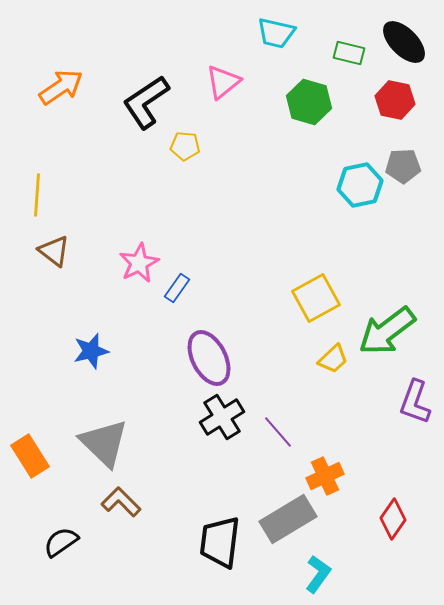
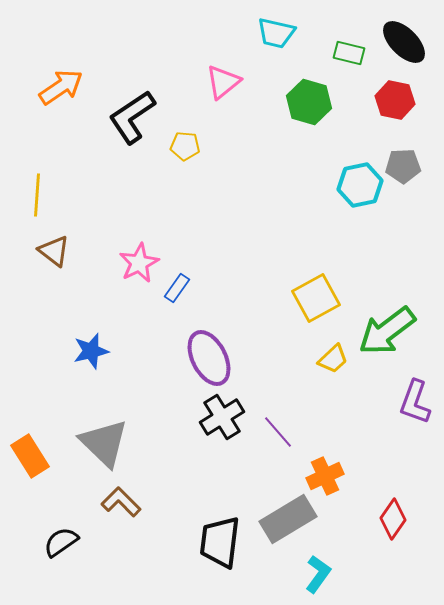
black L-shape: moved 14 px left, 15 px down
